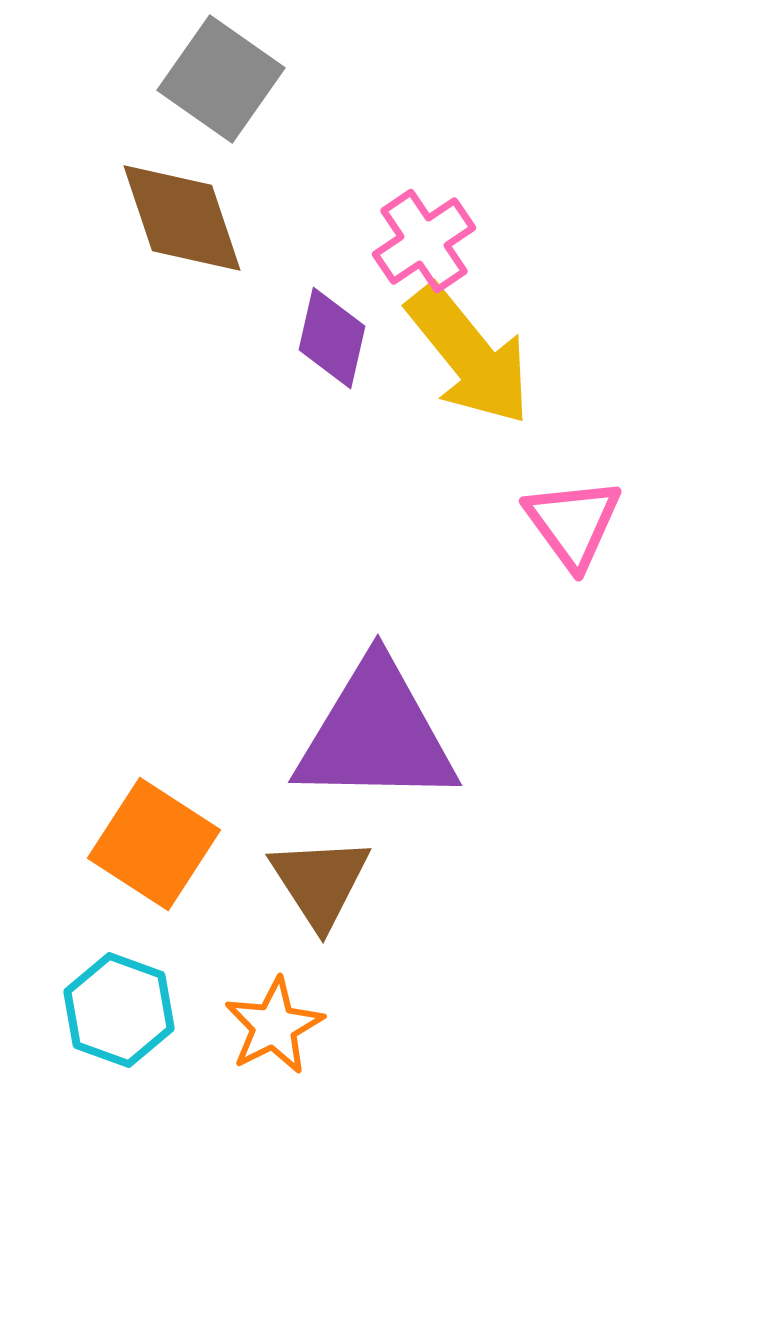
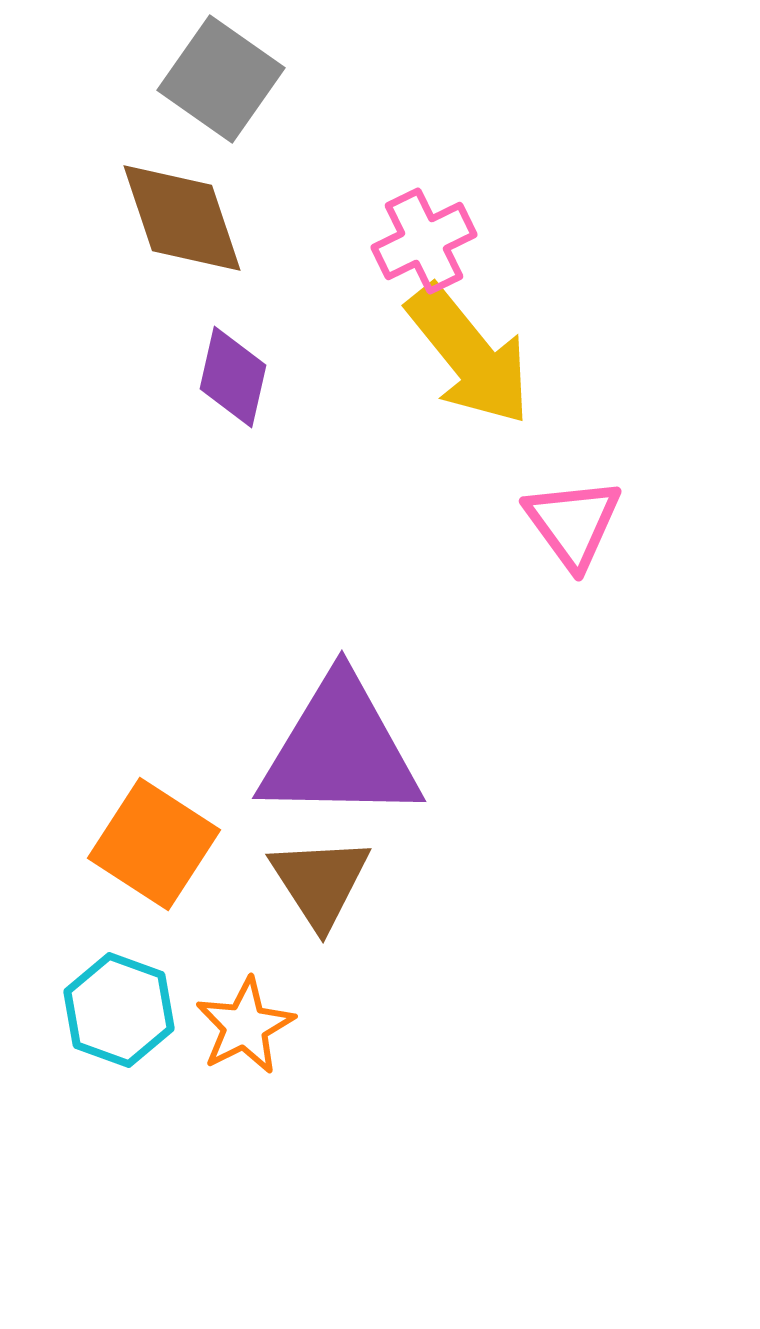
pink cross: rotated 8 degrees clockwise
purple diamond: moved 99 px left, 39 px down
purple triangle: moved 36 px left, 16 px down
orange star: moved 29 px left
